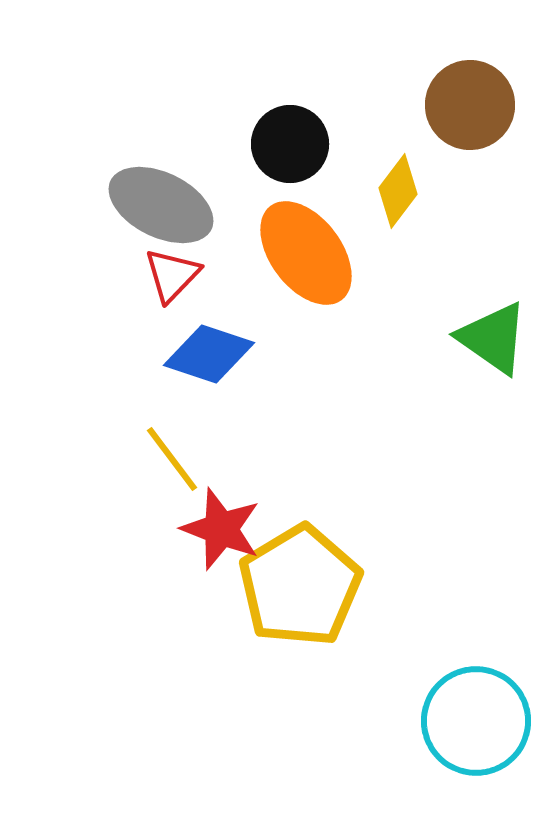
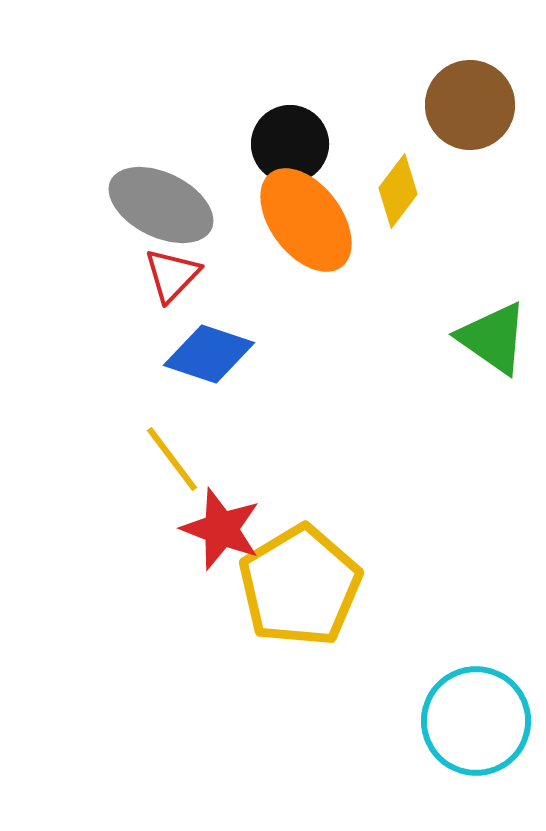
orange ellipse: moved 33 px up
